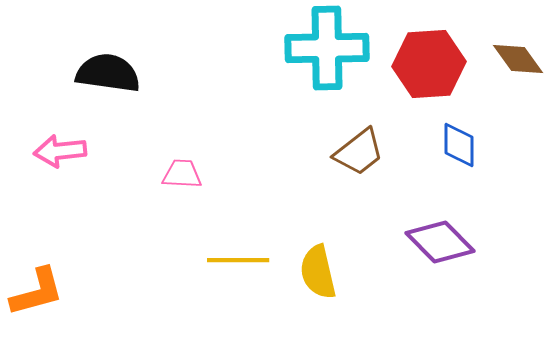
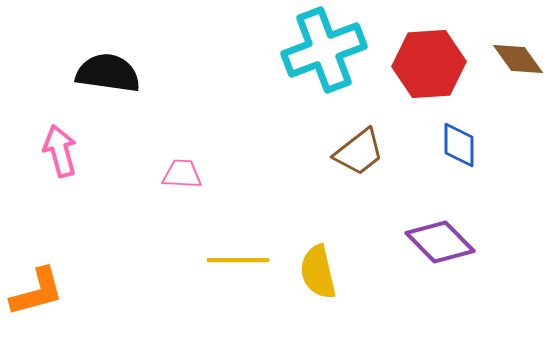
cyan cross: moved 3 px left, 2 px down; rotated 20 degrees counterclockwise
pink arrow: rotated 81 degrees clockwise
